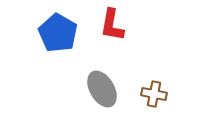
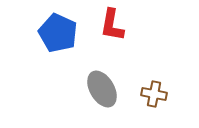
blue pentagon: rotated 6 degrees counterclockwise
